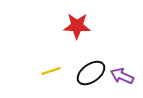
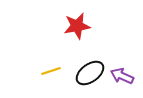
red star: rotated 12 degrees counterclockwise
black ellipse: moved 1 px left
